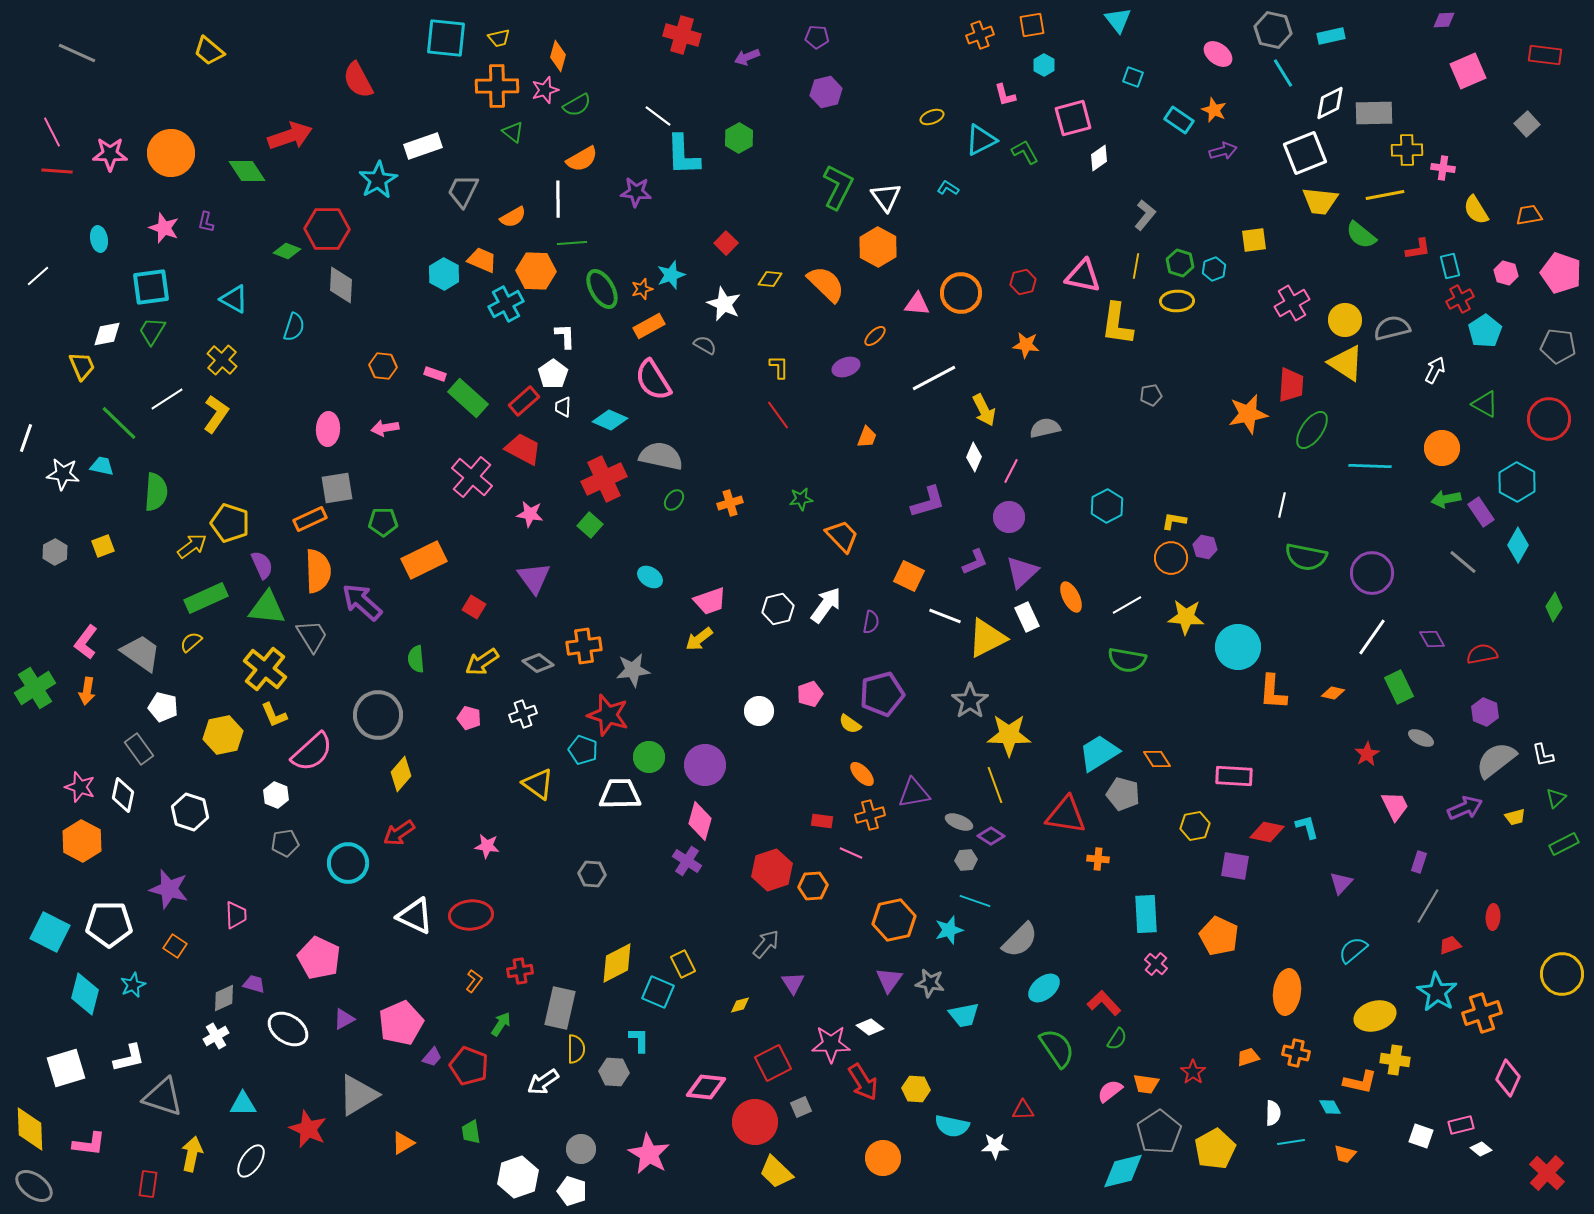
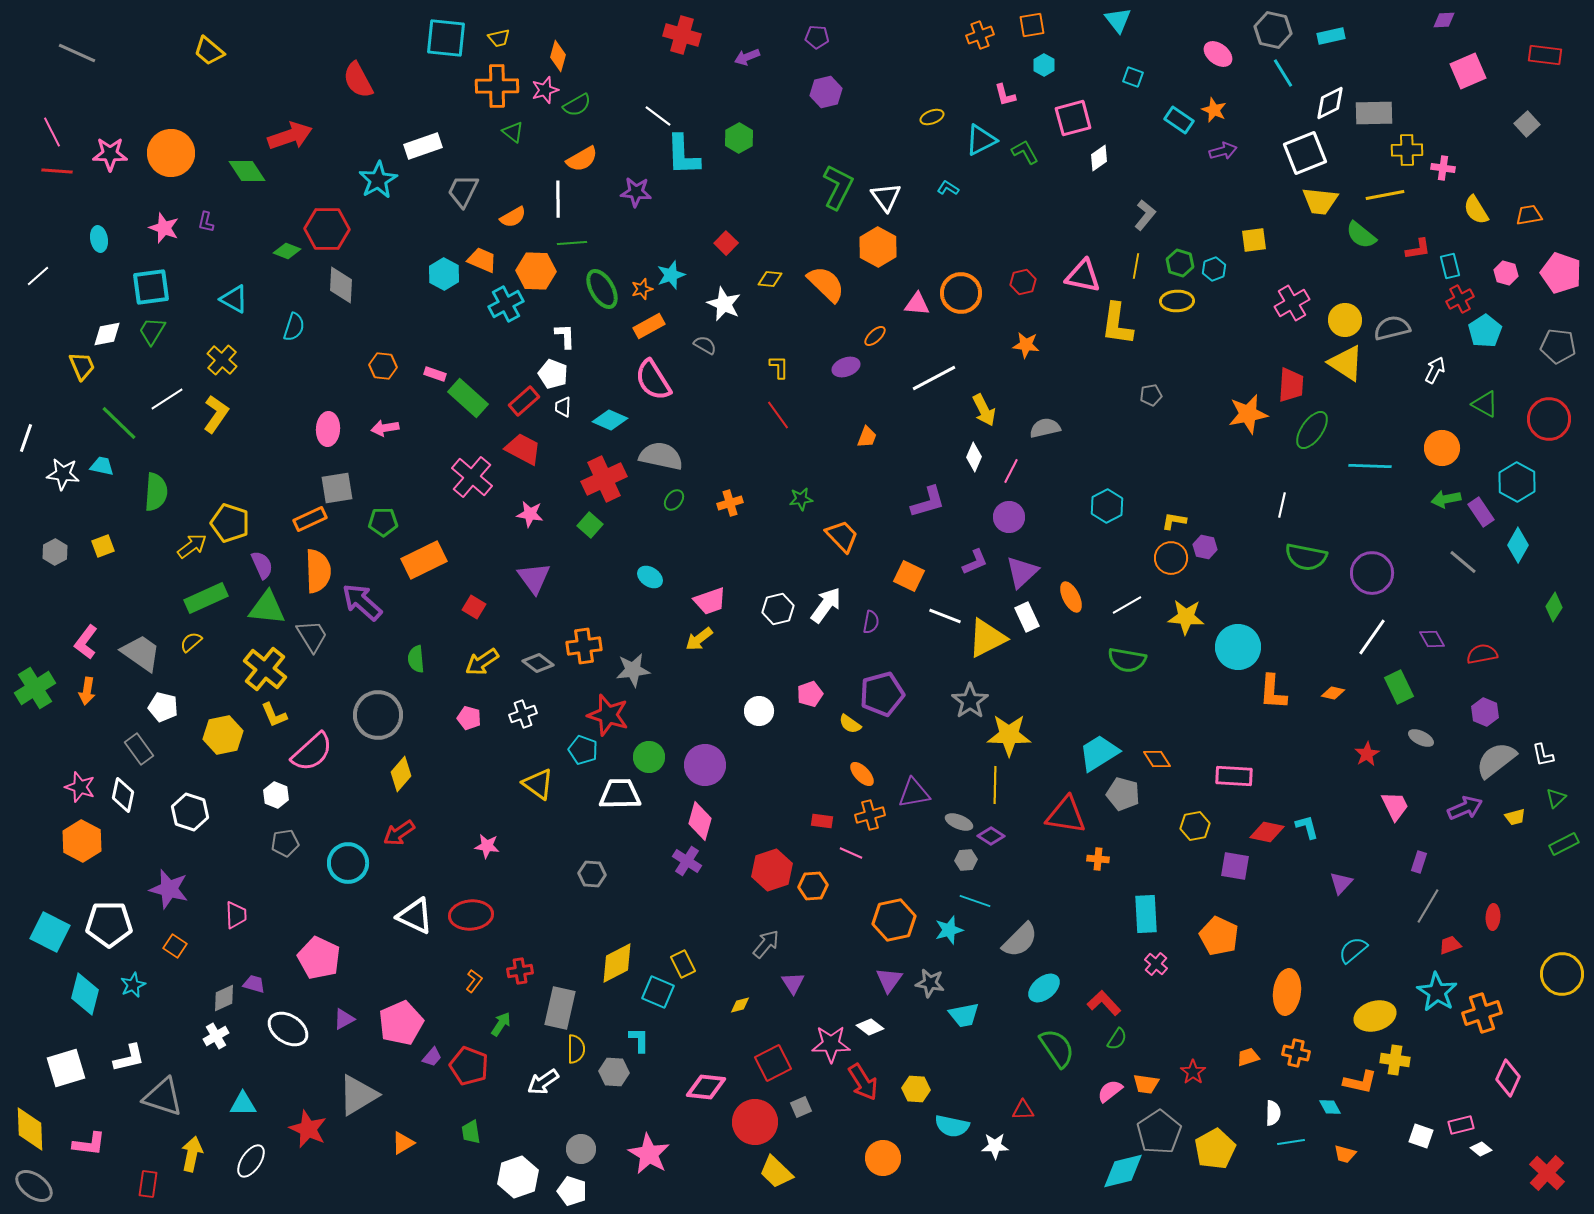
white pentagon at (553, 374): rotated 16 degrees counterclockwise
yellow line at (995, 785): rotated 21 degrees clockwise
